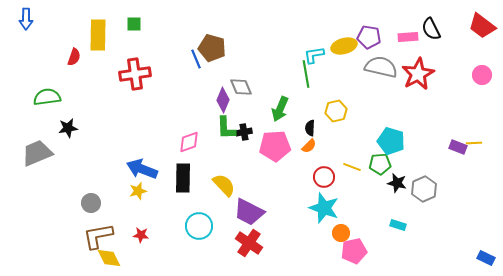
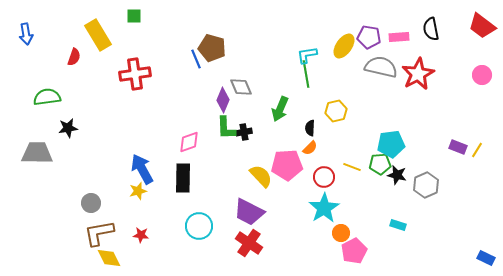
blue arrow at (26, 19): moved 15 px down; rotated 10 degrees counterclockwise
green square at (134, 24): moved 8 px up
black semicircle at (431, 29): rotated 15 degrees clockwise
yellow rectangle at (98, 35): rotated 32 degrees counterclockwise
pink rectangle at (408, 37): moved 9 px left
yellow ellipse at (344, 46): rotated 40 degrees counterclockwise
cyan L-shape at (314, 55): moved 7 px left
cyan pentagon at (391, 141): moved 3 px down; rotated 24 degrees counterclockwise
yellow line at (474, 143): moved 3 px right, 7 px down; rotated 56 degrees counterclockwise
pink pentagon at (275, 146): moved 12 px right, 19 px down
orange semicircle at (309, 146): moved 1 px right, 2 px down
gray trapezoid at (37, 153): rotated 24 degrees clockwise
blue arrow at (142, 169): rotated 40 degrees clockwise
black star at (397, 183): moved 8 px up
yellow semicircle at (224, 185): moved 37 px right, 9 px up
gray hexagon at (424, 189): moved 2 px right, 4 px up
cyan star at (324, 208): rotated 20 degrees clockwise
brown L-shape at (98, 236): moved 1 px right, 3 px up
pink pentagon at (354, 251): rotated 15 degrees counterclockwise
